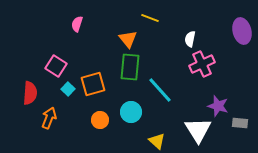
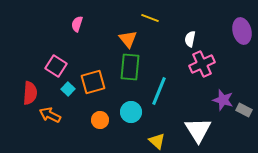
orange square: moved 2 px up
cyan line: moved 1 px left, 1 px down; rotated 64 degrees clockwise
purple star: moved 5 px right, 6 px up
orange arrow: moved 1 px right, 3 px up; rotated 85 degrees counterclockwise
gray rectangle: moved 4 px right, 13 px up; rotated 21 degrees clockwise
